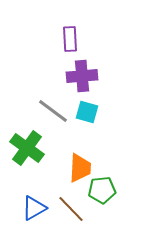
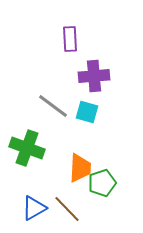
purple cross: moved 12 px right
gray line: moved 5 px up
green cross: rotated 16 degrees counterclockwise
green pentagon: moved 7 px up; rotated 12 degrees counterclockwise
brown line: moved 4 px left
